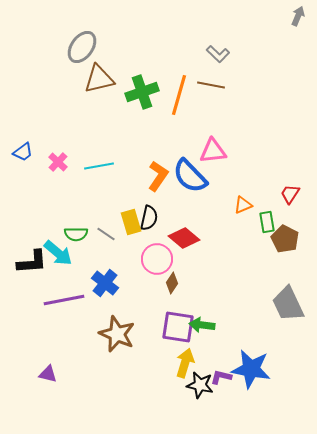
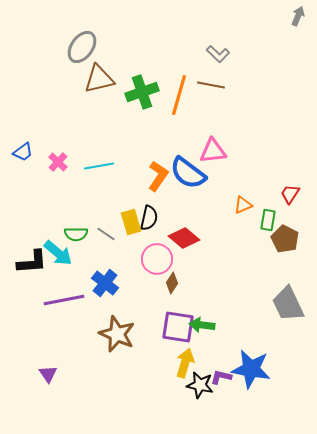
blue semicircle: moved 2 px left, 3 px up; rotated 9 degrees counterclockwise
green rectangle: moved 1 px right, 2 px up; rotated 20 degrees clockwise
purple triangle: rotated 42 degrees clockwise
